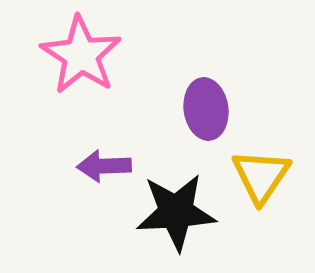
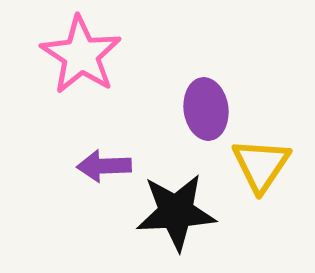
yellow triangle: moved 11 px up
